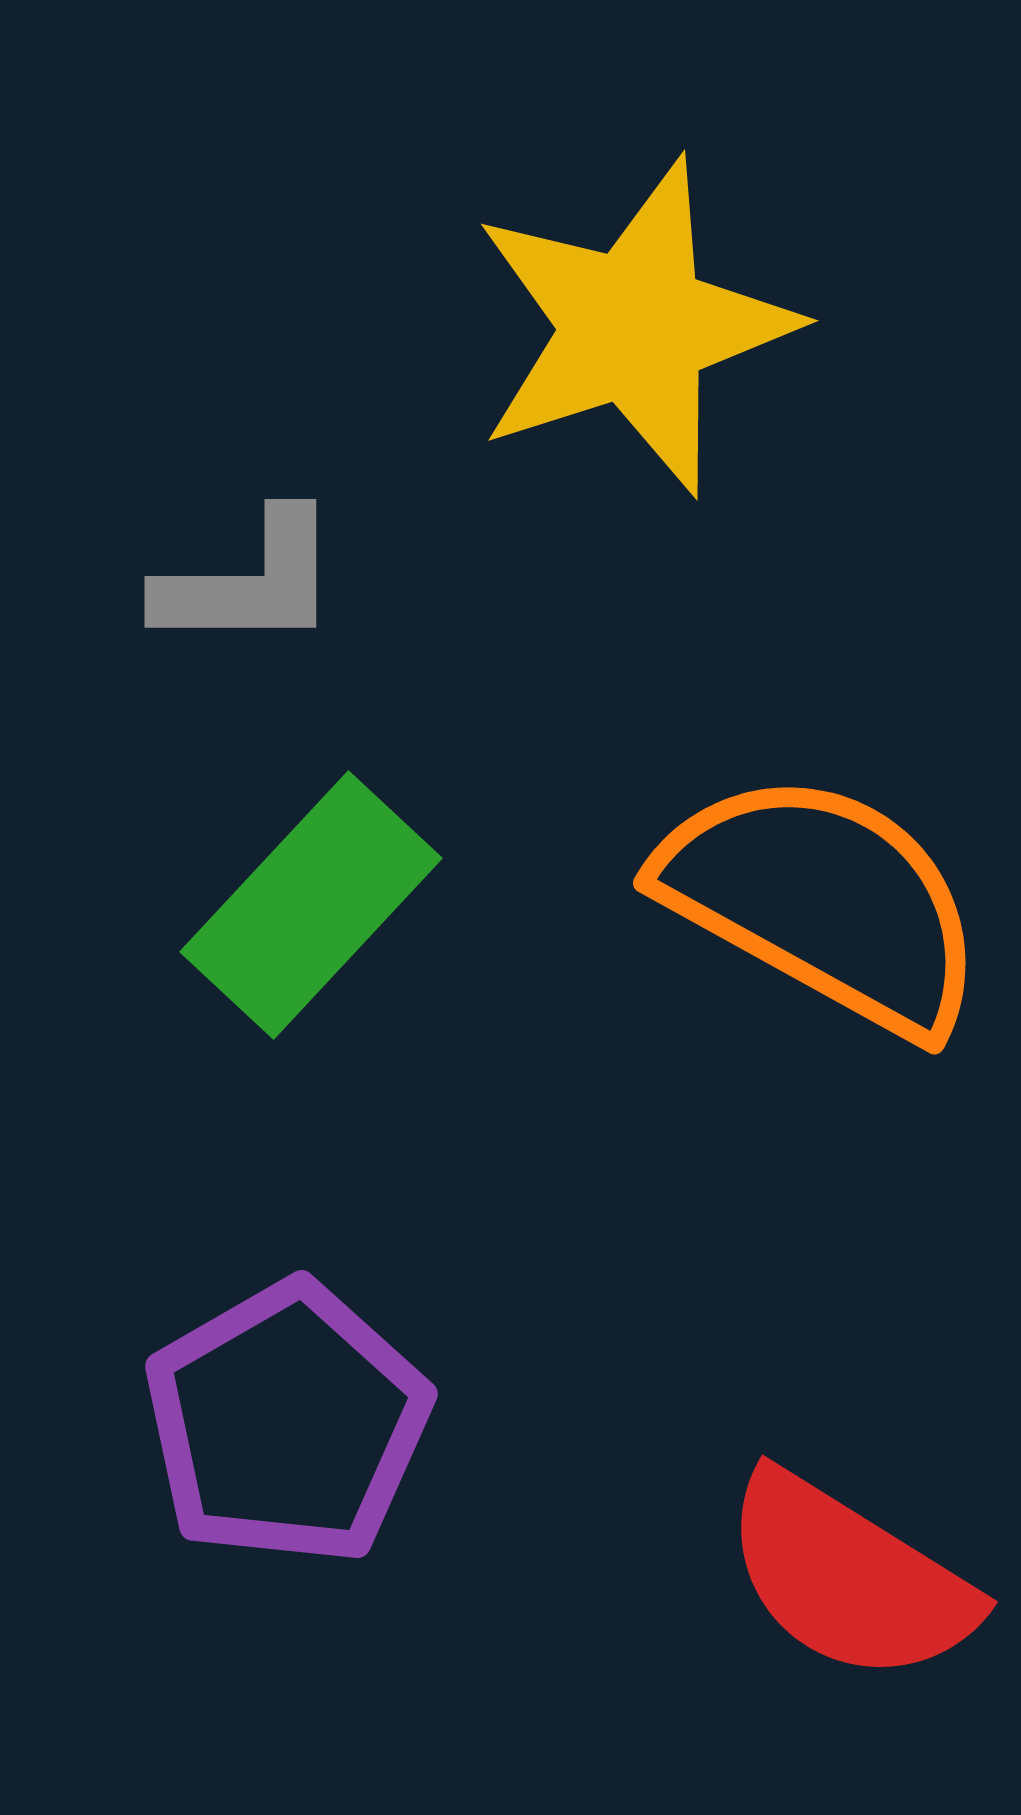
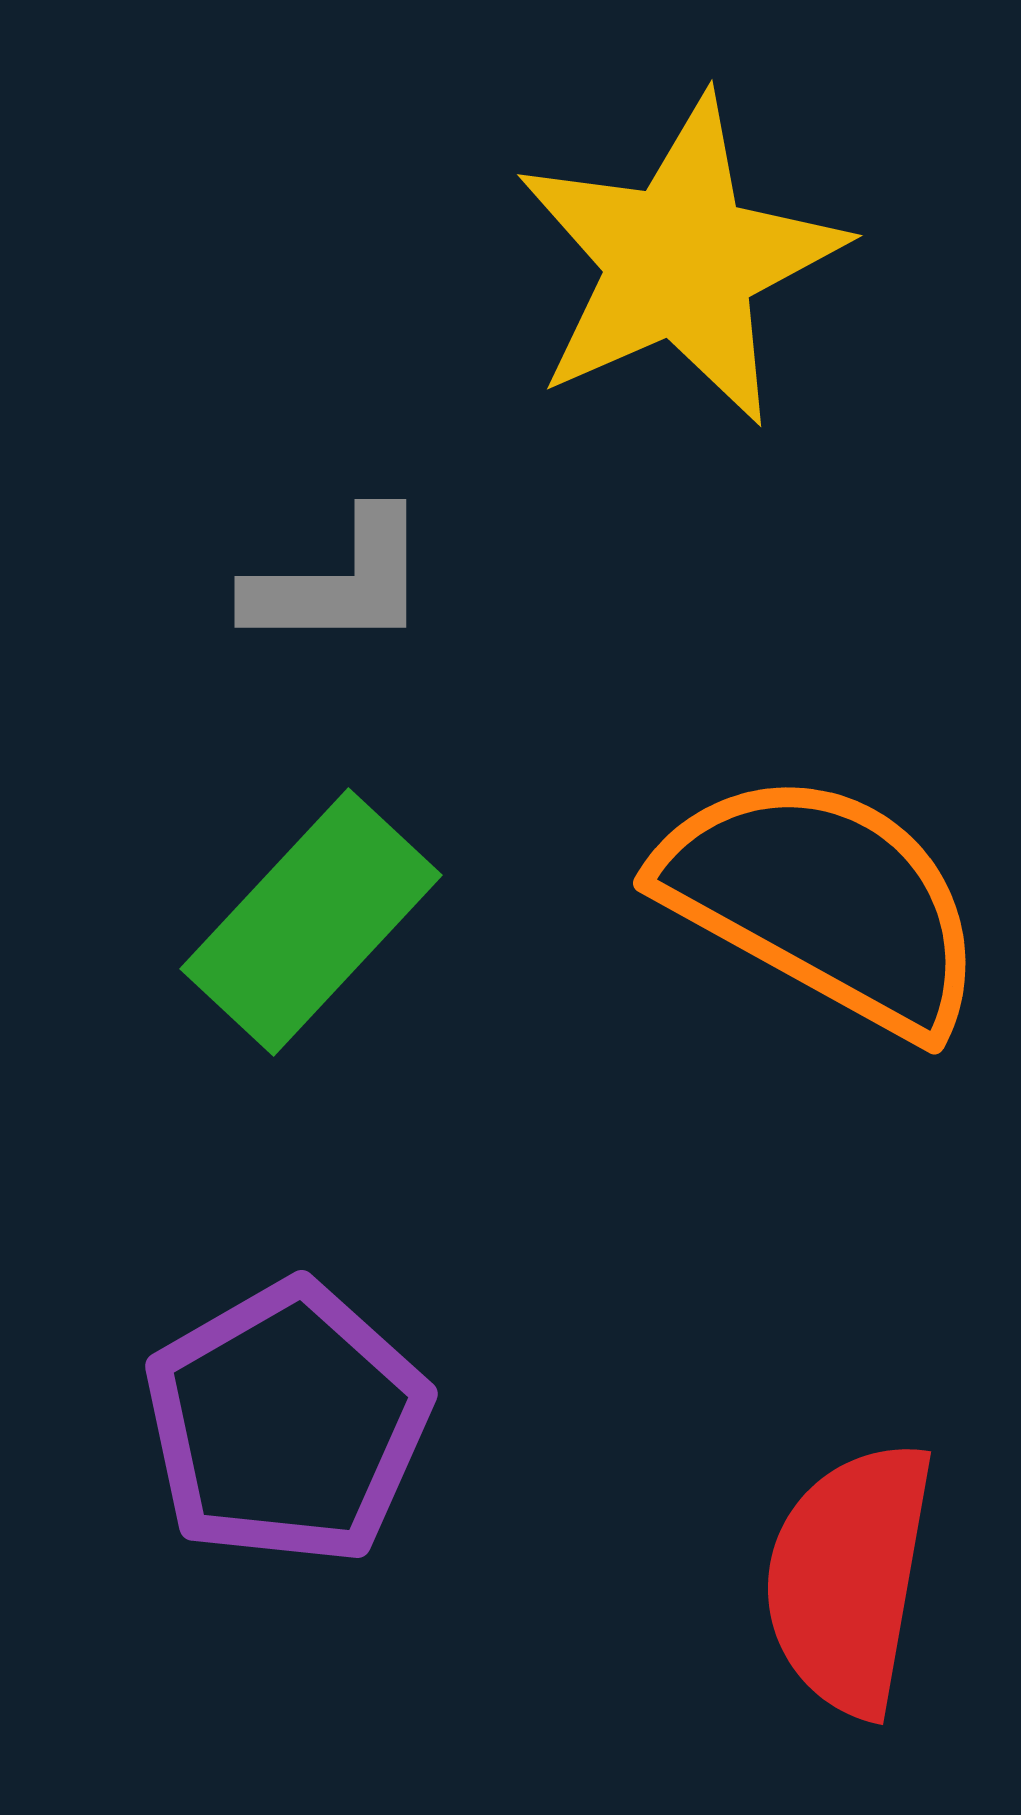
yellow star: moved 46 px right, 66 px up; rotated 6 degrees counterclockwise
gray L-shape: moved 90 px right
green rectangle: moved 17 px down
red semicircle: rotated 68 degrees clockwise
